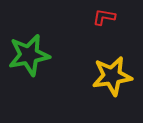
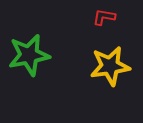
yellow star: moved 2 px left, 10 px up
